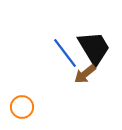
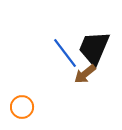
black trapezoid: rotated 126 degrees counterclockwise
